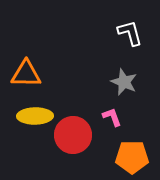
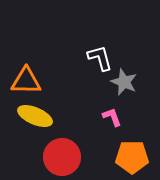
white L-shape: moved 30 px left, 25 px down
orange triangle: moved 7 px down
yellow ellipse: rotated 24 degrees clockwise
red circle: moved 11 px left, 22 px down
